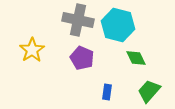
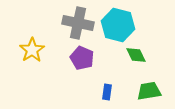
gray cross: moved 3 px down
green diamond: moved 3 px up
green trapezoid: rotated 40 degrees clockwise
